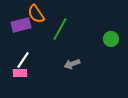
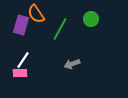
purple rectangle: rotated 60 degrees counterclockwise
green circle: moved 20 px left, 20 px up
